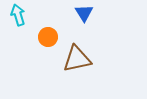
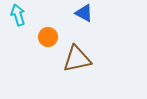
blue triangle: rotated 30 degrees counterclockwise
